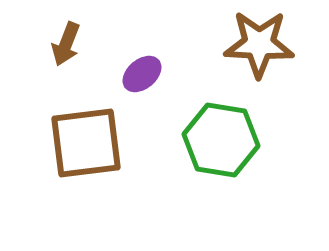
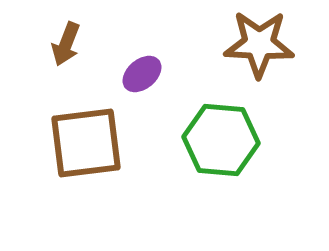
green hexagon: rotated 4 degrees counterclockwise
